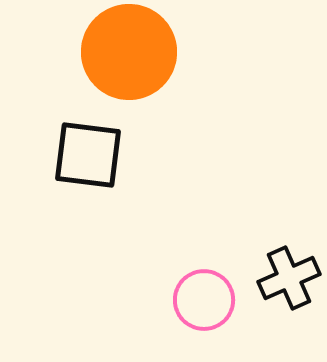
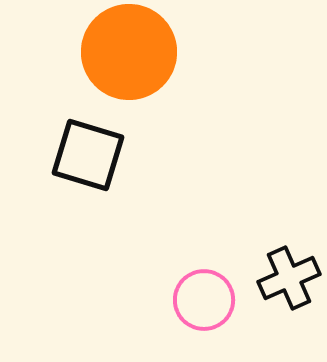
black square: rotated 10 degrees clockwise
